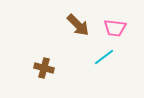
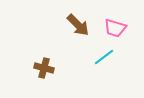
pink trapezoid: rotated 10 degrees clockwise
